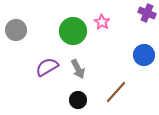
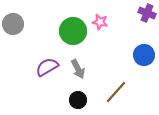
pink star: moved 2 px left; rotated 21 degrees counterclockwise
gray circle: moved 3 px left, 6 px up
